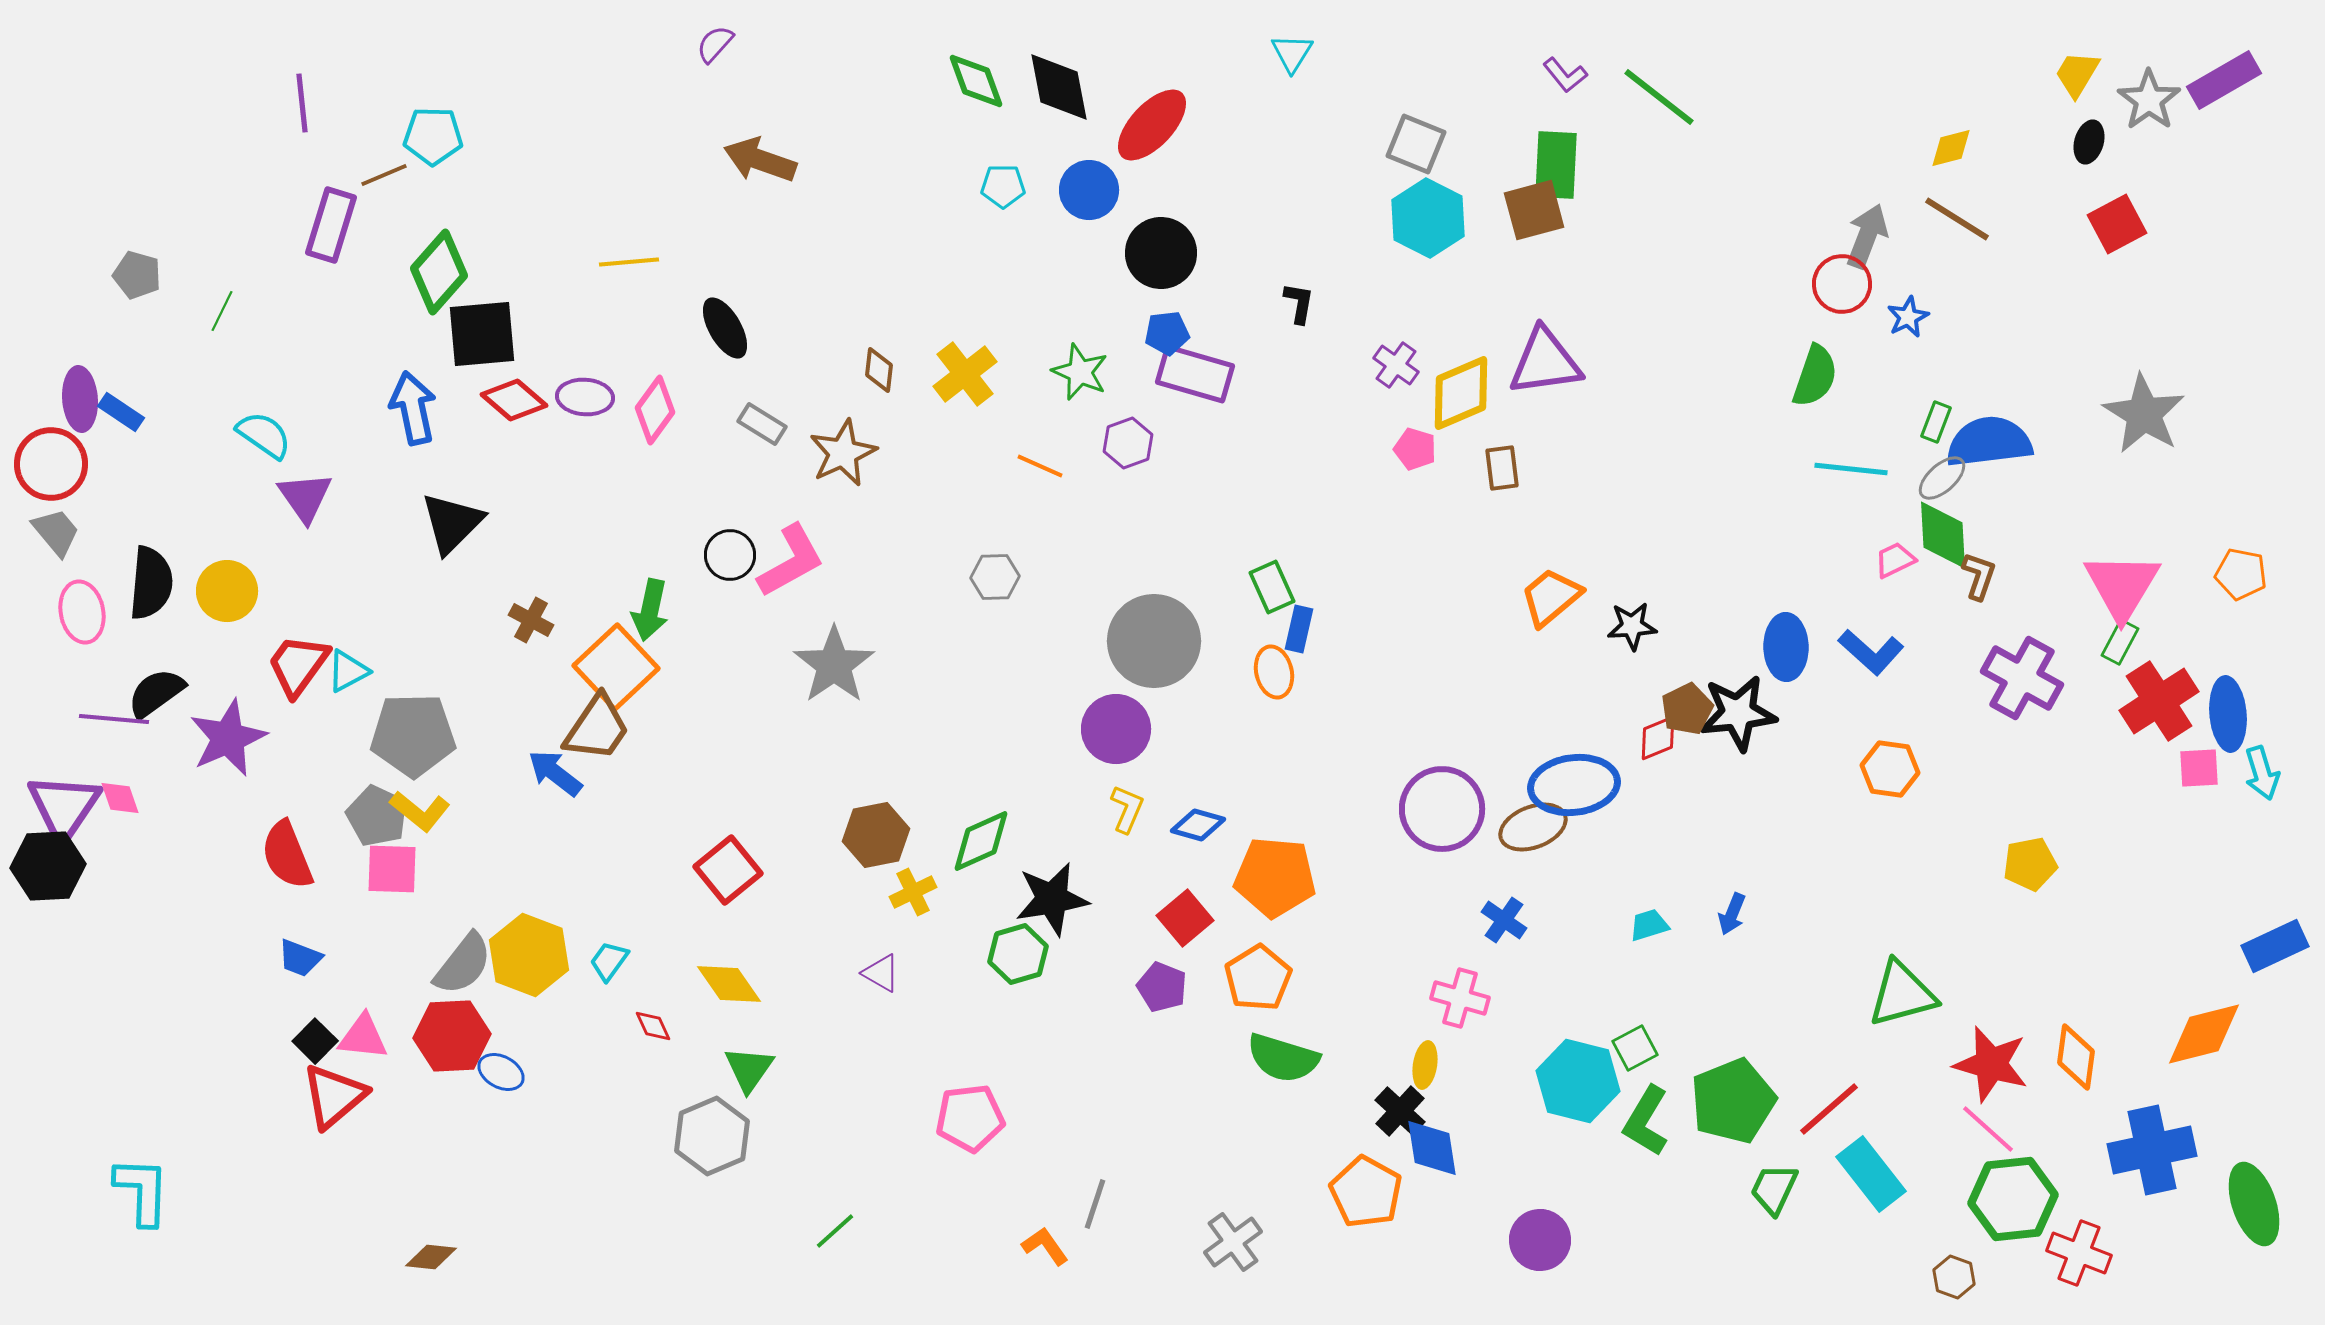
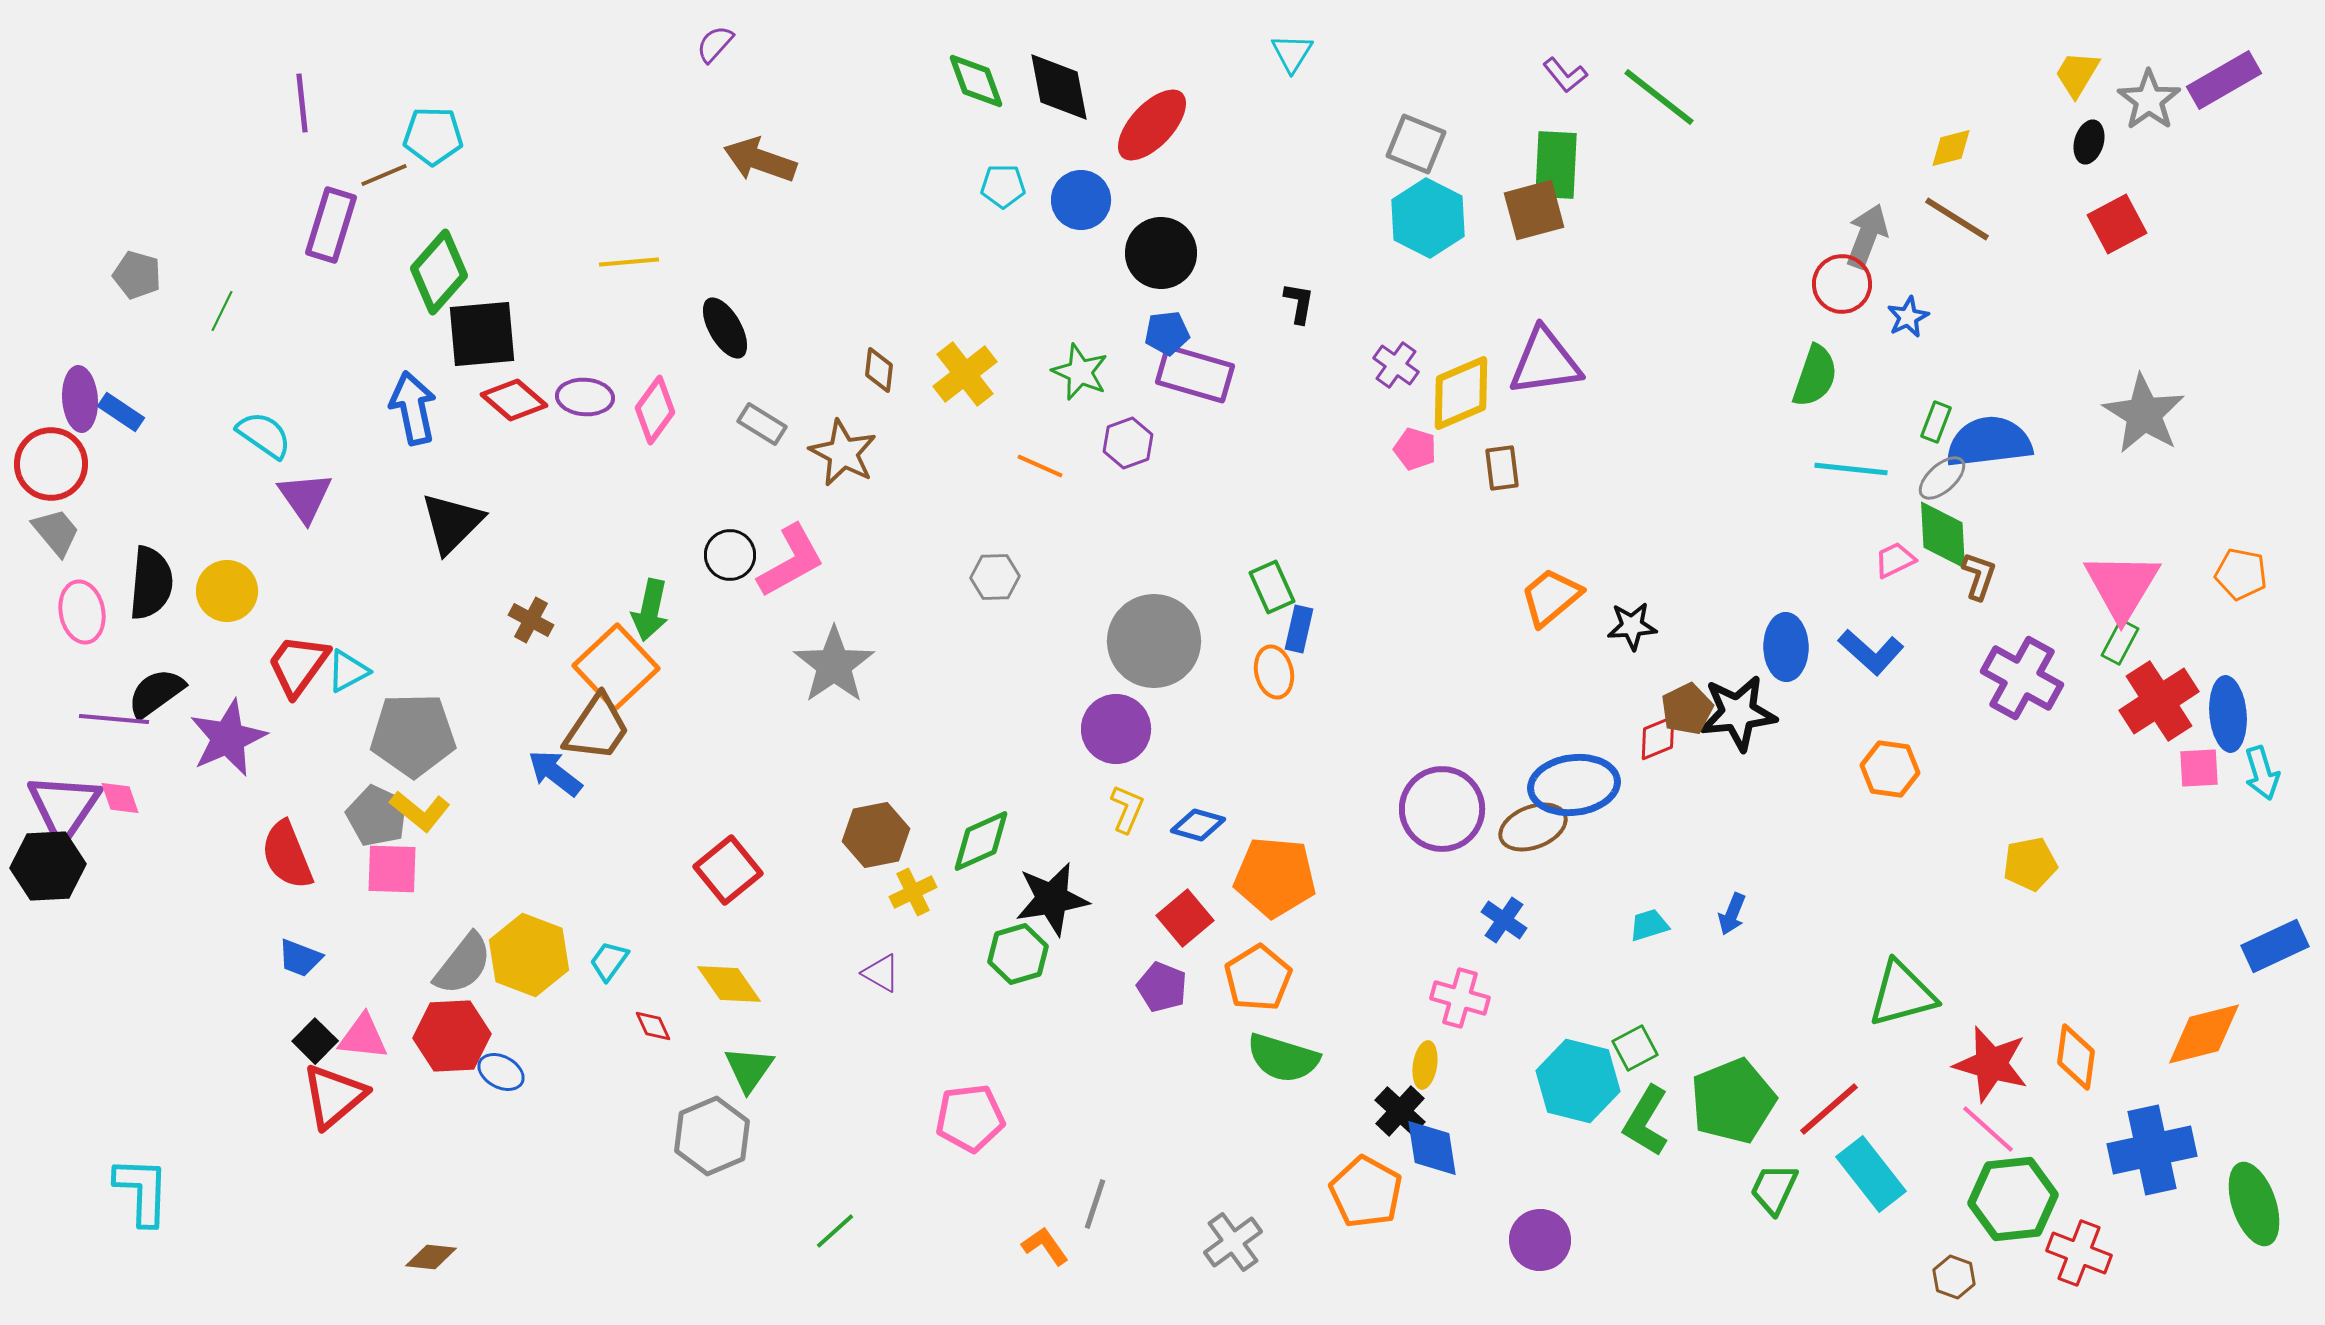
blue circle at (1089, 190): moved 8 px left, 10 px down
brown star at (843, 453): rotated 20 degrees counterclockwise
